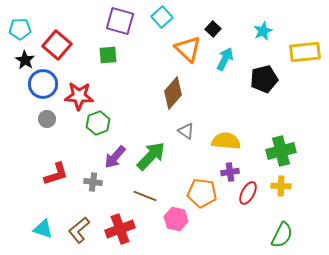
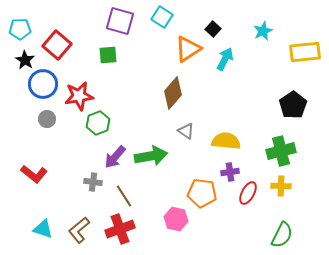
cyan square: rotated 15 degrees counterclockwise
orange triangle: rotated 44 degrees clockwise
black pentagon: moved 29 px right, 26 px down; rotated 20 degrees counterclockwise
red star: rotated 12 degrees counterclockwise
green arrow: rotated 36 degrees clockwise
red L-shape: moved 22 px left; rotated 56 degrees clockwise
brown line: moved 21 px left; rotated 35 degrees clockwise
